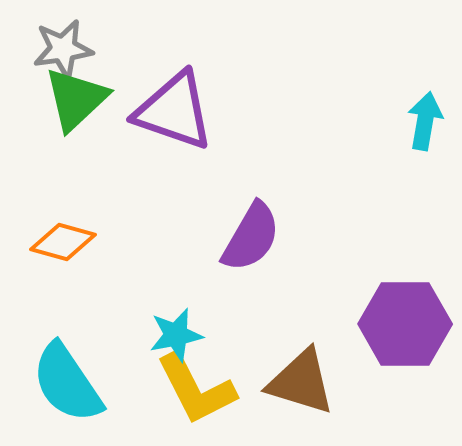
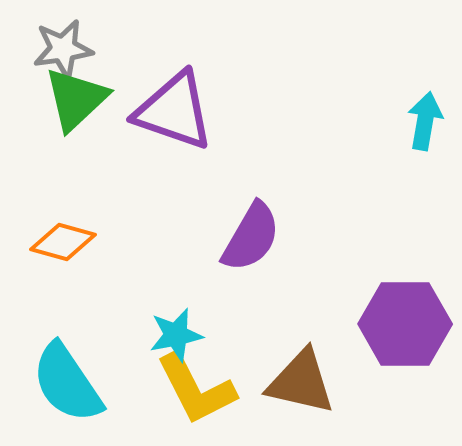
brown triangle: rotated 4 degrees counterclockwise
